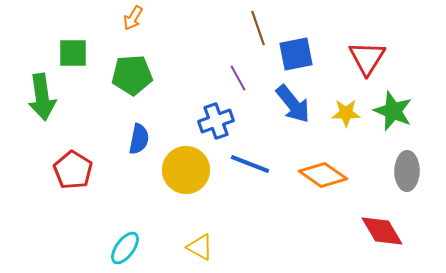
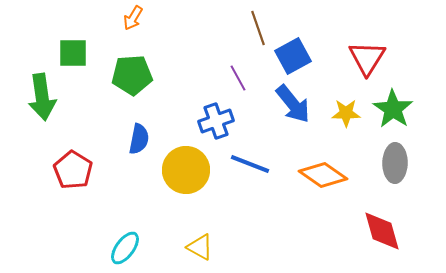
blue square: moved 3 px left, 2 px down; rotated 18 degrees counterclockwise
green star: moved 2 px up; rotated 12 degrees clockwise
gray ellipse: moved 12 px left, 8 px up
red diamond: rotated 15 degrees clockwise
